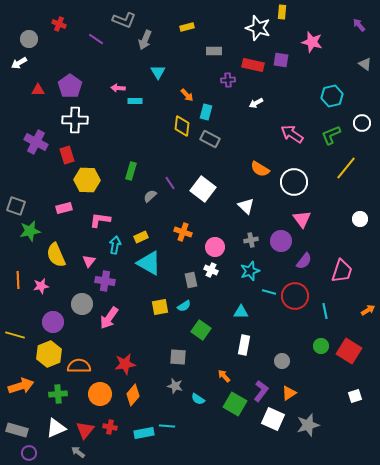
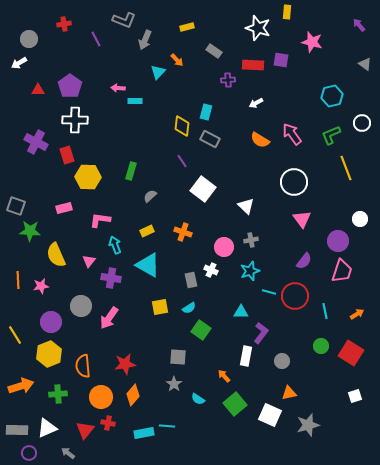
yellow rectangle at (282, 12): moved 5 px right
red cross at (59, 24): moved 5 px right; rotated 32 degrees counterclockwise
purple line at (96, 39): rotated 28 degrees clockwise
gray rectangle at (214, 51): rotated 35 degrees clockwise
red rectangle at (253, 65): rotated 10 degrees counterclockwise
cyan triangle at (158, 72): rotated 14 degrees clockwise
orange arrow at (187, 95): moved 10 px left, 35 px up
pink arrow at (292, 134): rotated 20 degrees clockwise
yellow line at (346, 168): rotated 60 degrees counterclockwise
orange semicircle at (260, 169): moved 29 px up
yellow hexagon at (87, 180): moved 1 px right, 3 px up
purple line at (170, 183): moved 12 px right, 22 px up
green star at (30, 231): rotated 15 degrees clockwise
yellow rectangle at (141, 237): moved 6 px right, 6 px up
purple circle at (281, 241): moved 57 px right
cyan arrow at (115, 245): rotated 30 degrees counterclockwise
pink circle at (215, 247): moved 9 px right
cyan triangle at (149, 263): moved 1 px left, 2 px down
purple cross at (105, 281): moved 6 px right, 3 px up
gray circle at (82, 304): moved 1 px left, 2 px down
cyan semicircle at (184, 306): moved 5 px right, 2 px down
orange arrow at (368, 310): moved 11 px left, 4 px down
purple circle at (53, 322): moved 2 px left
yellow line at (15, 335): rotated 42 degrees clockwise
white rectangle at (244, 345): moved 2 px right, 11 px down
red square at (349, 351): moved 2 px right, 2 px down
orange semicircle at (79, 366): moved 4 px right; rotated 95 degrees counterclockwise
gray star at (175, 386): moved 1 px left, 2 px up; rotated 21 degrees clockwise
purple L-shape at (261, 391): moved 58 px up
orange triangle at (289, 393): rotated 21 degrees clockwise
orange circle at (100, 394): moved 1 px right, 3 px down
green square at (235, 404): rotated 20 degrees clockwise
white square at (273, 419): moved 3 px left, 4 px up
red cross at (110, 427): moved 2 px left, 4 px up
white triangle at (56, 428): moved 9 px left
gray rectangle at (17, 430): rotated 15 degrees counterclockwise
gray arrow at (78, 452): moved 10 px left, 1 px down
